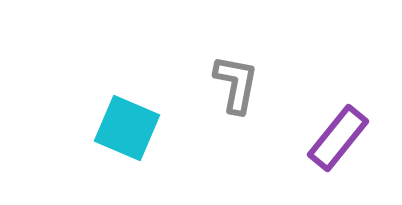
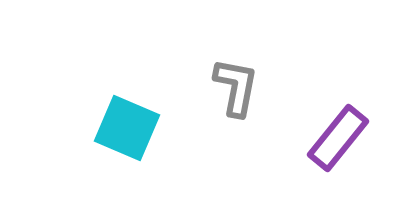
gray L-shape: moved 3 px down
